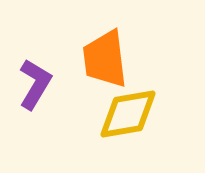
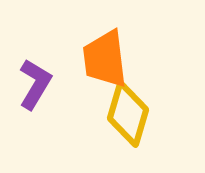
yellow diamond: rotated 64 degrees counterclockwise
